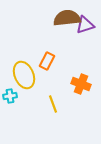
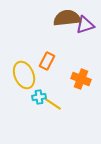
orange cross: moved 5 px up
cyan cross: moved 29 px right, 1 px down
yellow line: rotated 36 degrees counterclockwise
